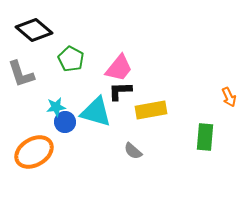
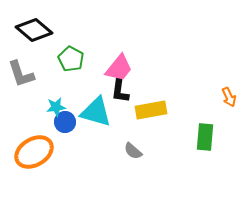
black L-shape: rotated 80 degrees counterclockwise
